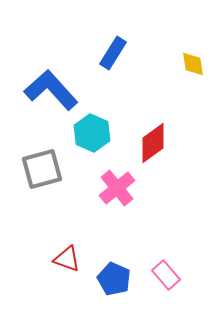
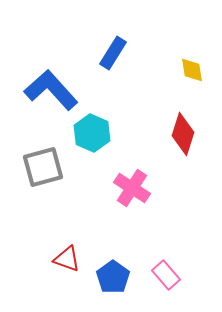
yellow diamond: moved 1 px left, 6 px down
red diamond: moved 30 px right, 9 px up; rotated 36 degrees counterclockwise
gray square: moved 1 px right, 2 px up
pink cross: moved 15 px right; rotated 18 degrees counterclockwise
blue pentagon: moved 1 px left, 2 px up; rotated 12 degrees clockwise
